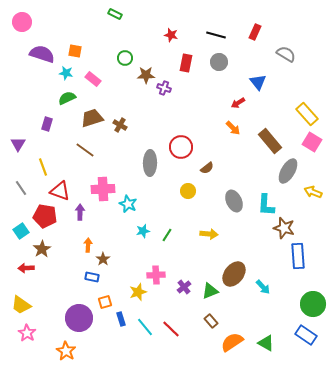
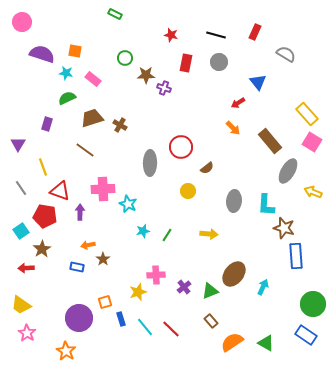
gray ellipse at (234, 201): rotated 30 degrees clockwise
orange arrow at (88, 245): rotated 104 degrees counterclockwise
blue rectangle at (298, 256): moved 2 px left
blue rectangle at (92, 277): moved 15 px left, 10 px up
cyan arrow at (263, 287): rotated 112 degrees counterclockwise
